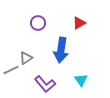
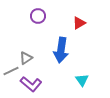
purple circle: moved 7 px up
gray line: moved 1 px down
cyan triangle: moved 1 px right
purple L-shape: moved 14 px left; rotated 10 degrees counterclockwise
